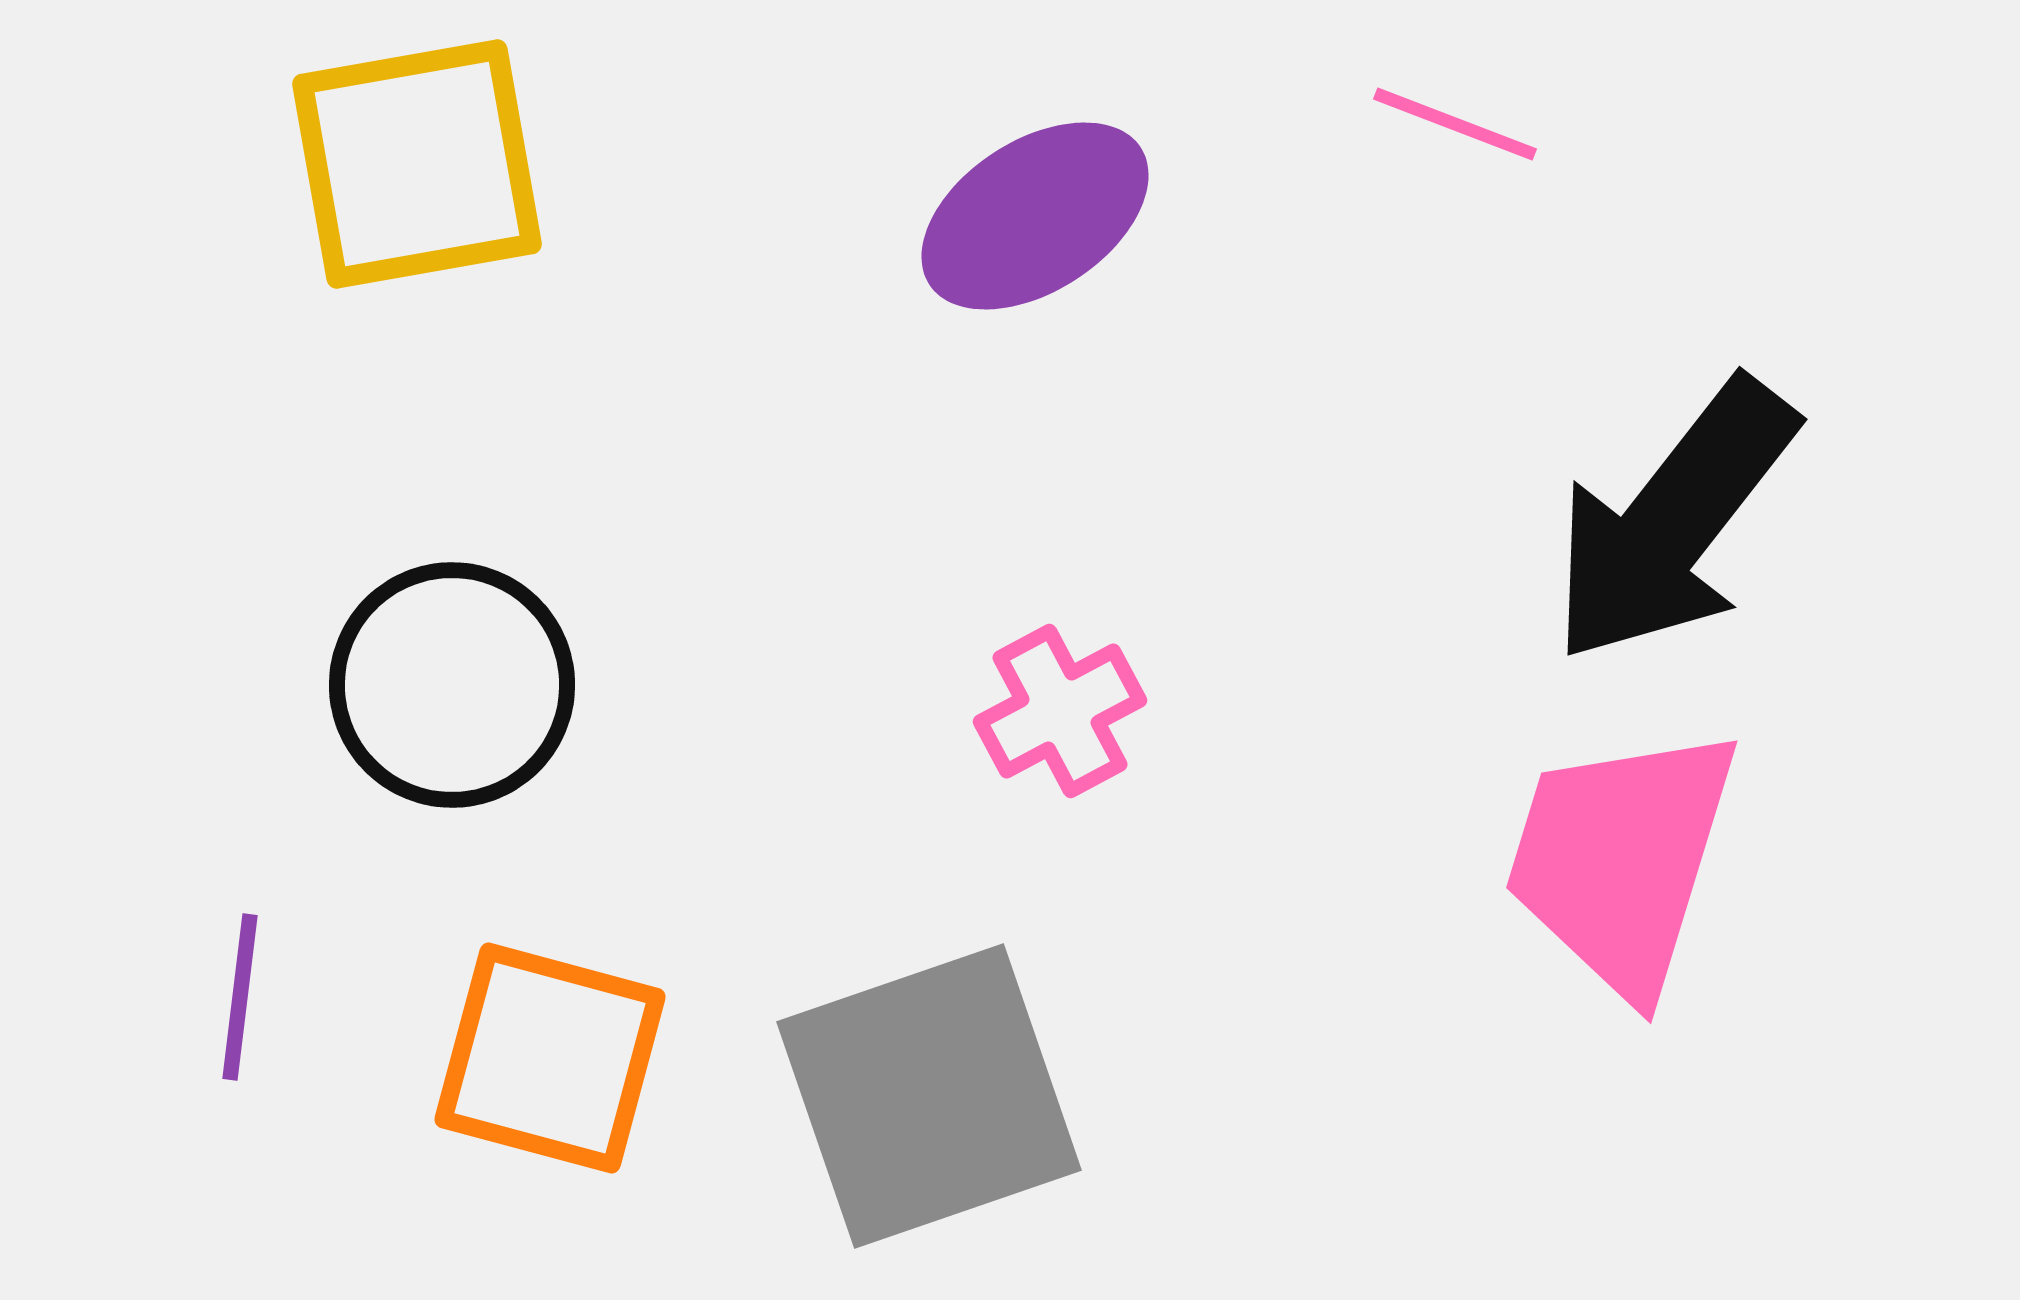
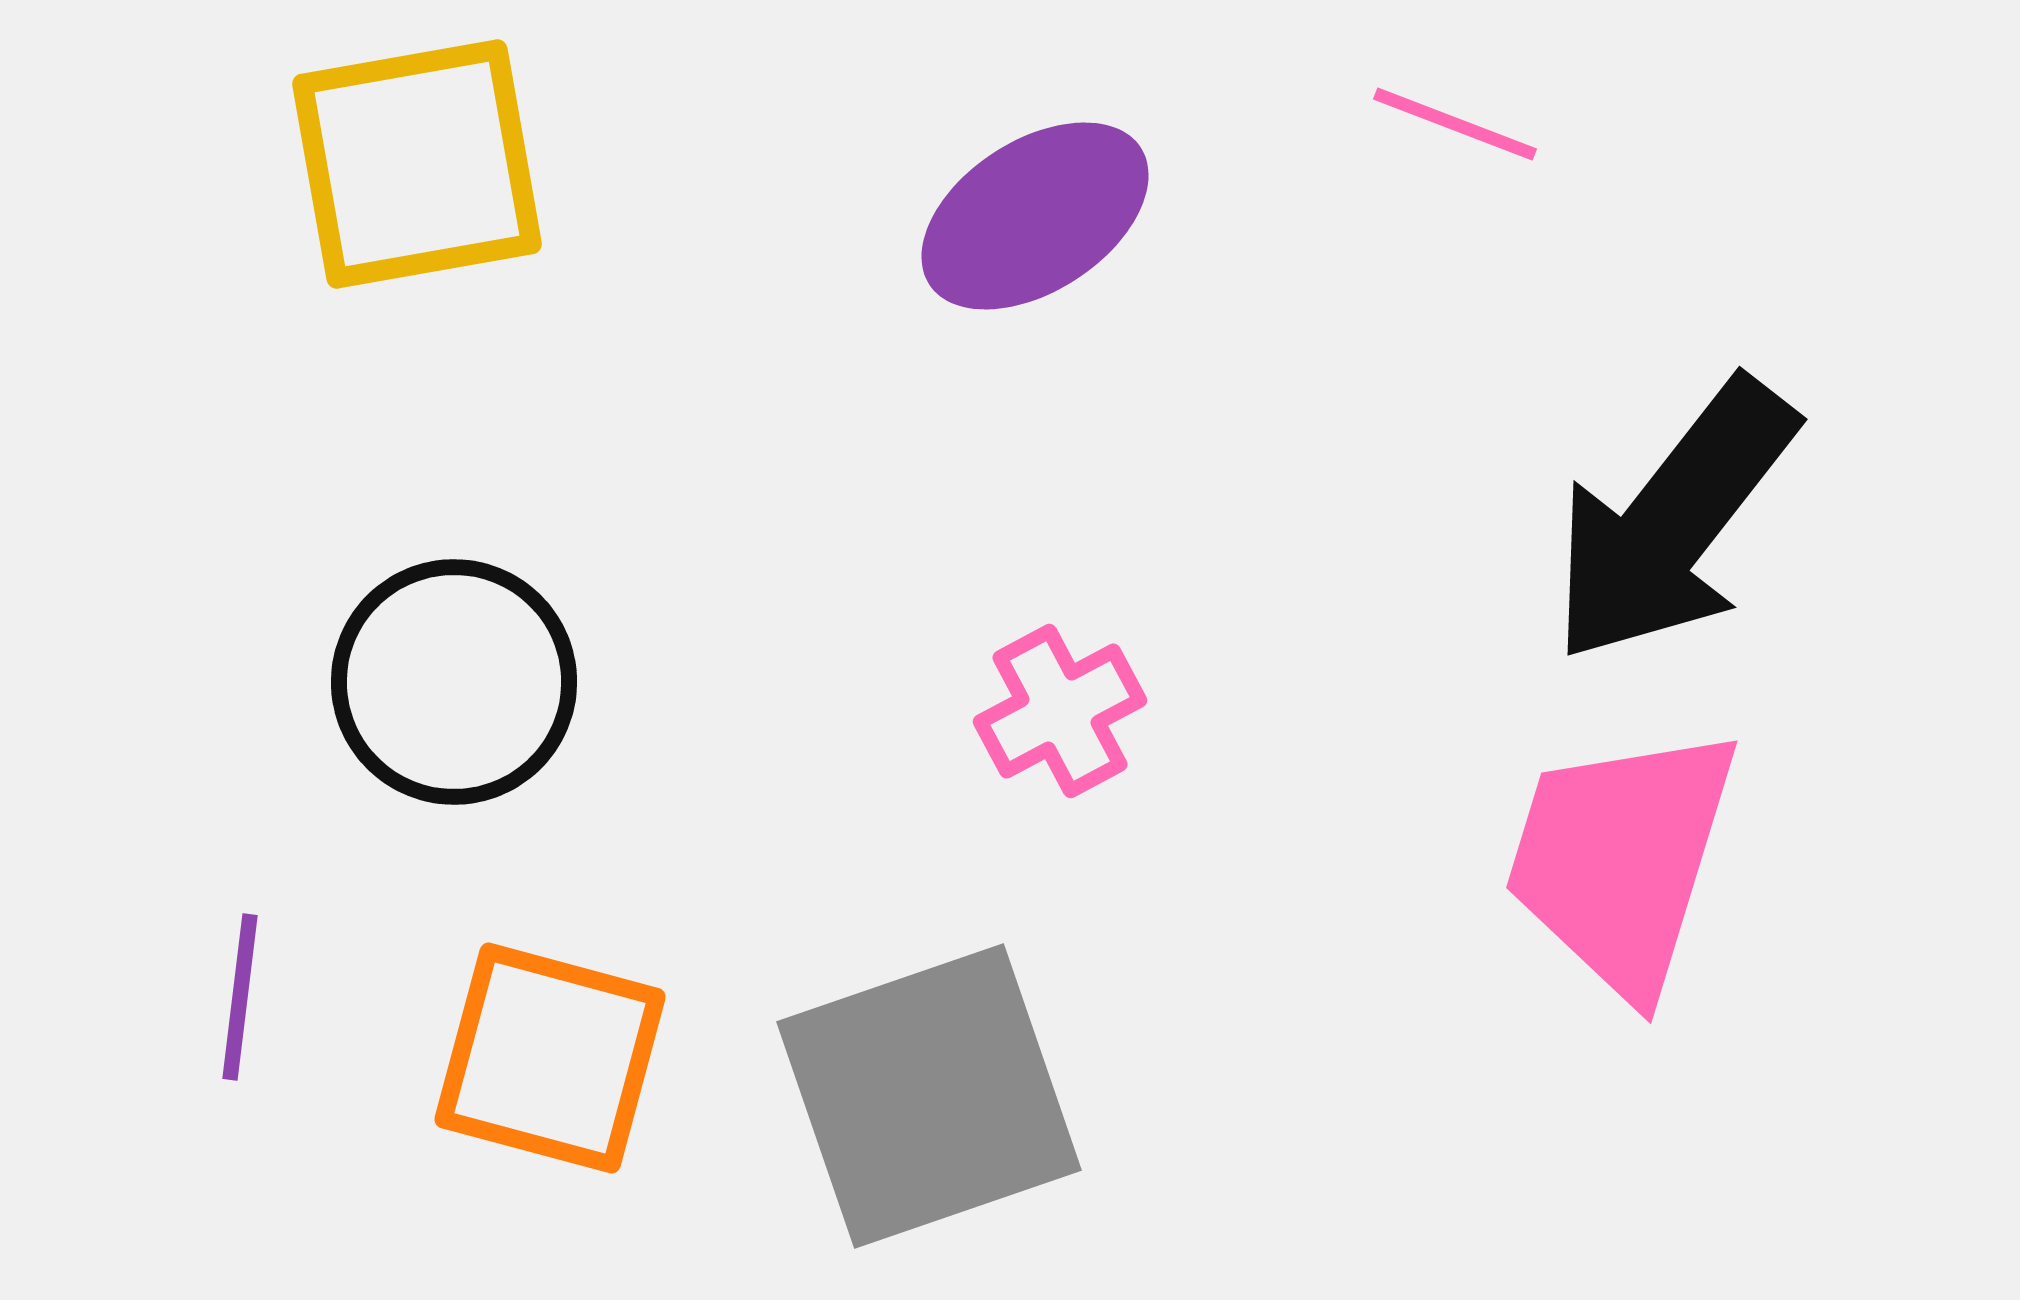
black circle: moved 2 px right, 3 px up
